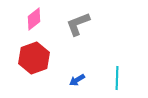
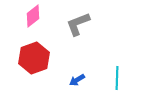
pink diamond: moved 1 px left, 3 px up
